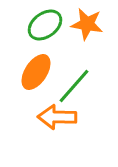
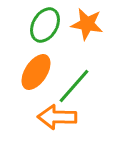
green ellipse: rotated 24 degrees counterclockwise
